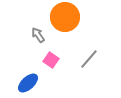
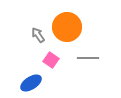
orange circle: moved 2 px right, 10 px down
gray line: moved 1 px left, 1 px up; rotated 50 degrees clockwise
blue ellipse: moved 3 px right; rotated 10 degrees clockwise
